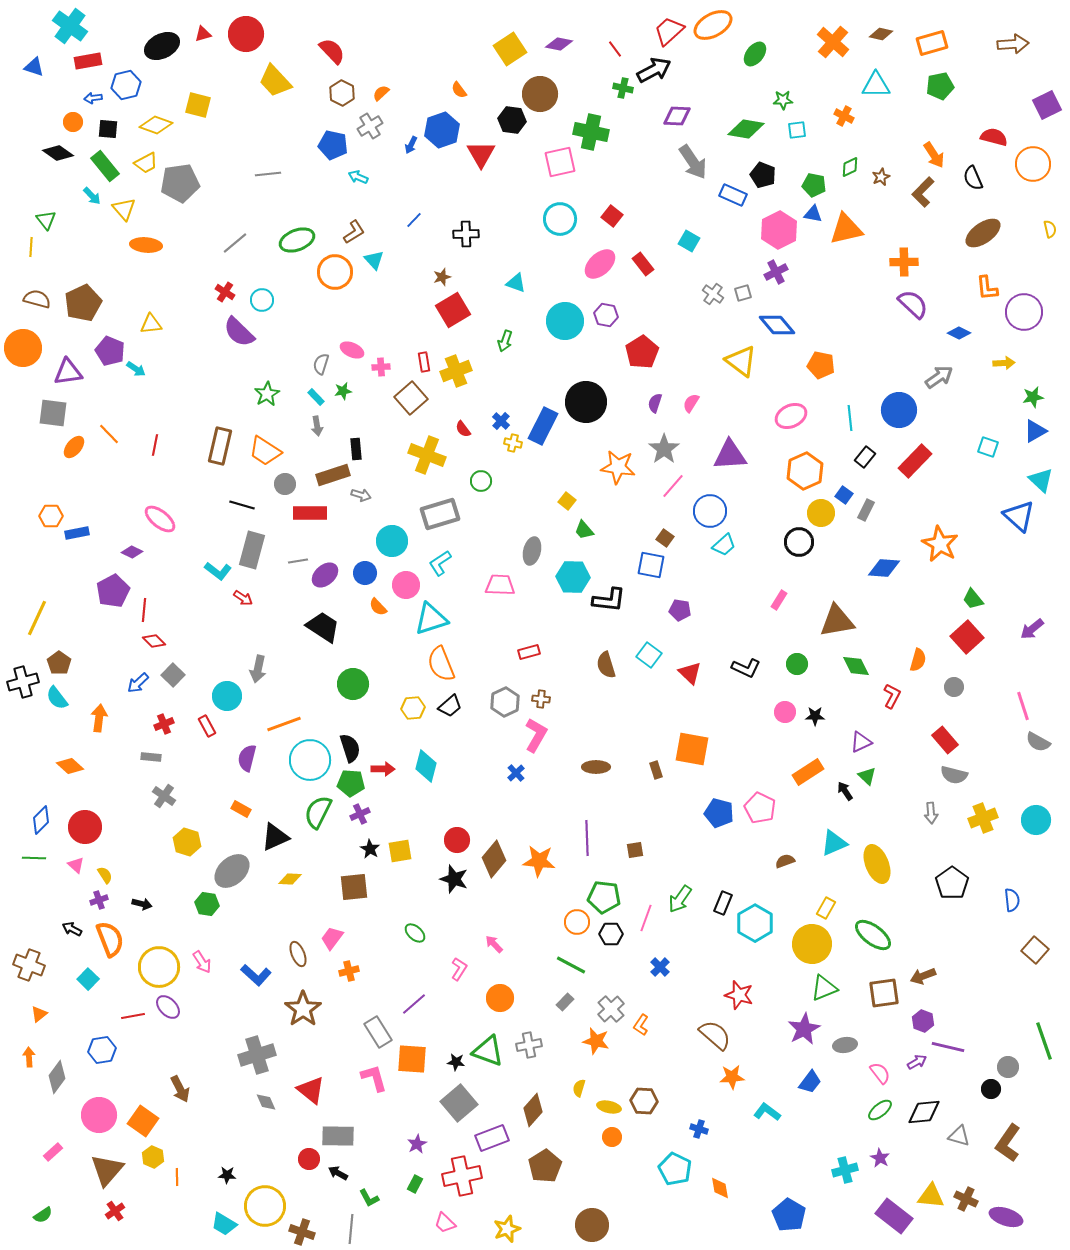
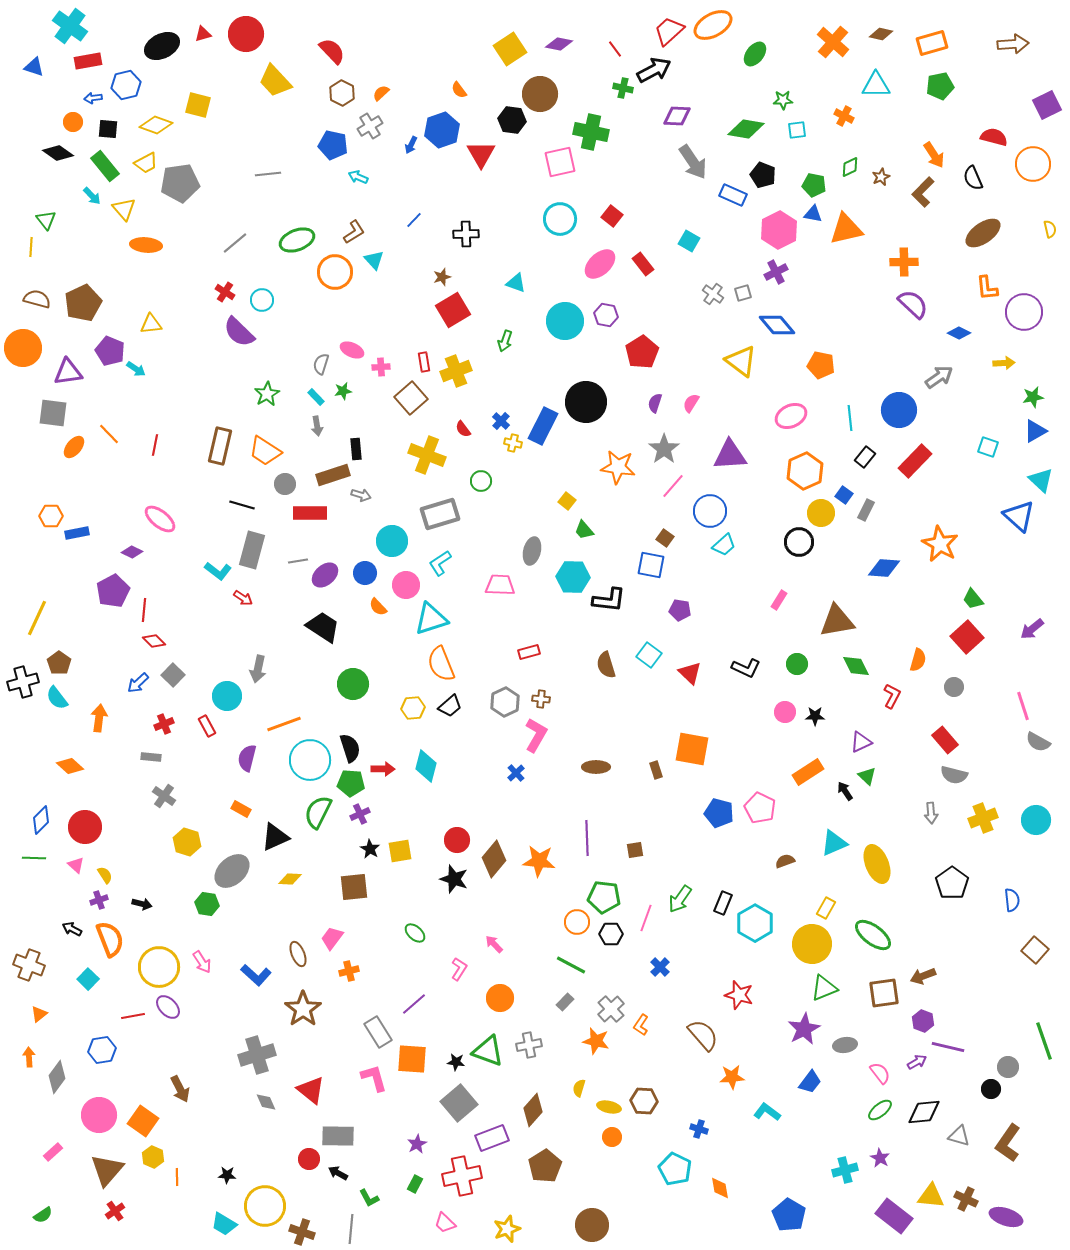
brown semicircle at (715, 1035): moved 12 px left; rotated 8 degrees clockwise
